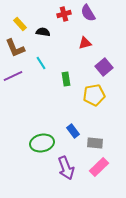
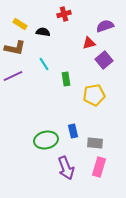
purple semicircle: moved 17 px right, 13 px down; rotated 102 degrees clockwise
yellow rectangle: rotated 16 degrees counterclockwise
red triangle: moved 4 px right
brown L-shape: rotated 55 degrees counterclockwise
cyan line: moved 3 px right, 1 px down
purple square: moved 7 px up
blue rectangle: rotated 24 degrees clockwise
green ellipse: moved 4 px right, 3 px up
pink rectangle: rotated 30 degrees counterclockwise
